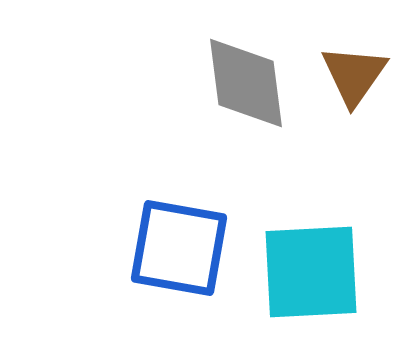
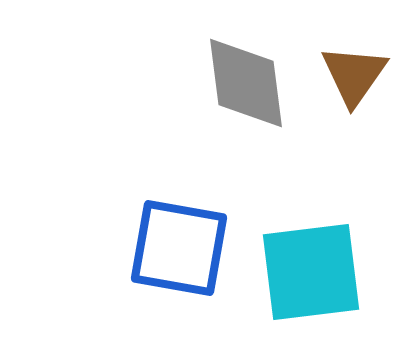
cyan square: rotated 4 degrees counterclockwise
